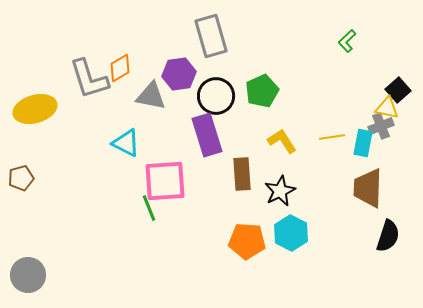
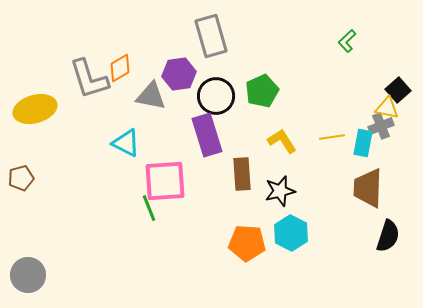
black star: rotated 12 degrees clockwise
orange pentagon: moved 2 px down
